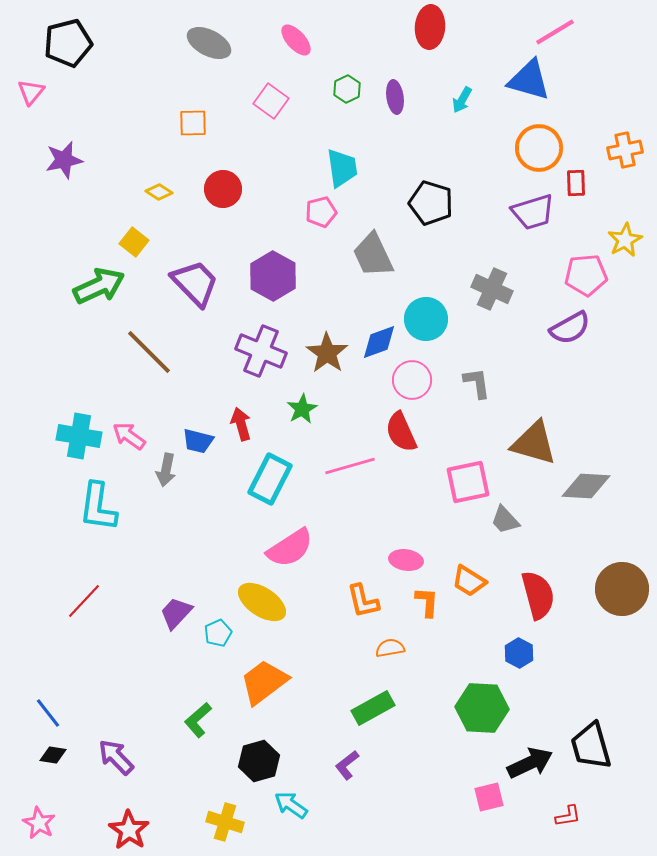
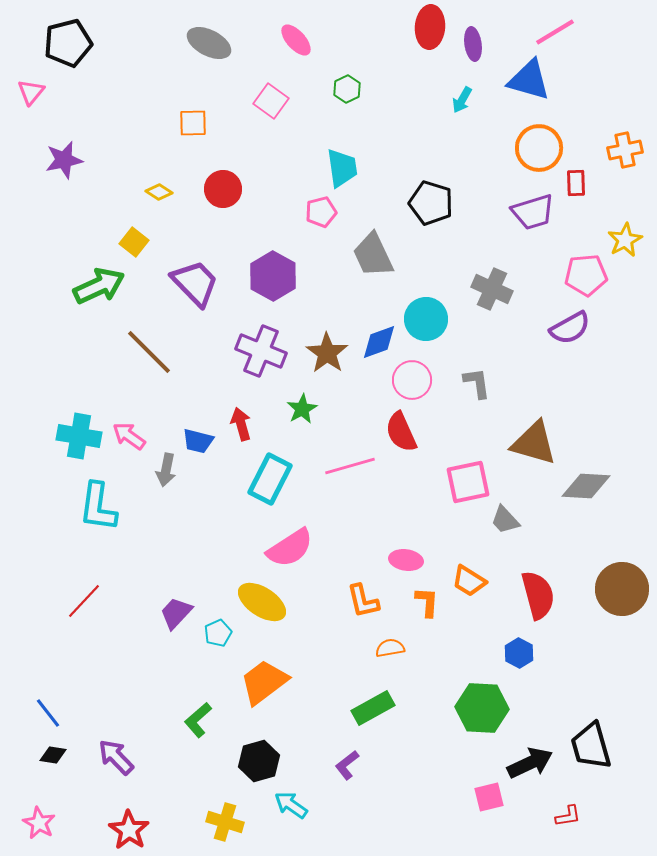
purple ellipse at (395, 97): moved 78 px right, 53 px up
